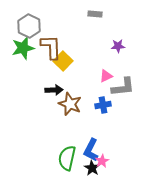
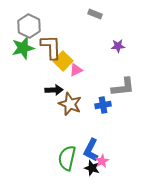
gray rectangle: rotated 16 degrees clockwise
pink triangle: moved 30 px left, 6 px up
black star: rotated 14 degrees counterclockwise
